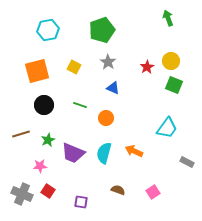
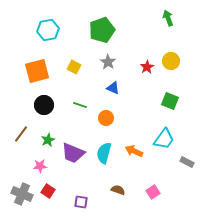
green square: moved 4 px left, 16 px down
cyan trapezoid: moved 3 px left, 11 px down
brown line: rotated 36 degrees counterclockwise
